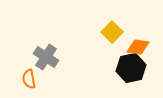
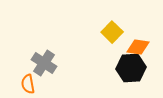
gray cross: moved 2 px left, 6 px down
black hexagon: rotated 8 degrees clockwise
orange semicircle: moved 1 px left, 5 px down
